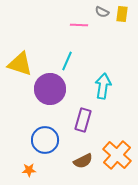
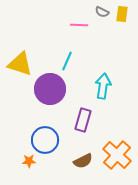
orange star: moved 9 px up
